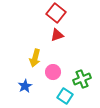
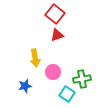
red square: moved 1 px left, 1 px down
yellow arrow: rotated 24 degrees counterclockwise
green cross: rotated 12 degrees clockwise
blue star: rotated 16 degrees clockwise
cyan square: moved 2 px right, 2 px up
